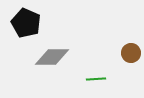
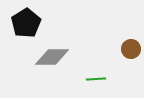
black pentagon: rotated 16 degrees clockwise
brown circle: moved 4 px up
